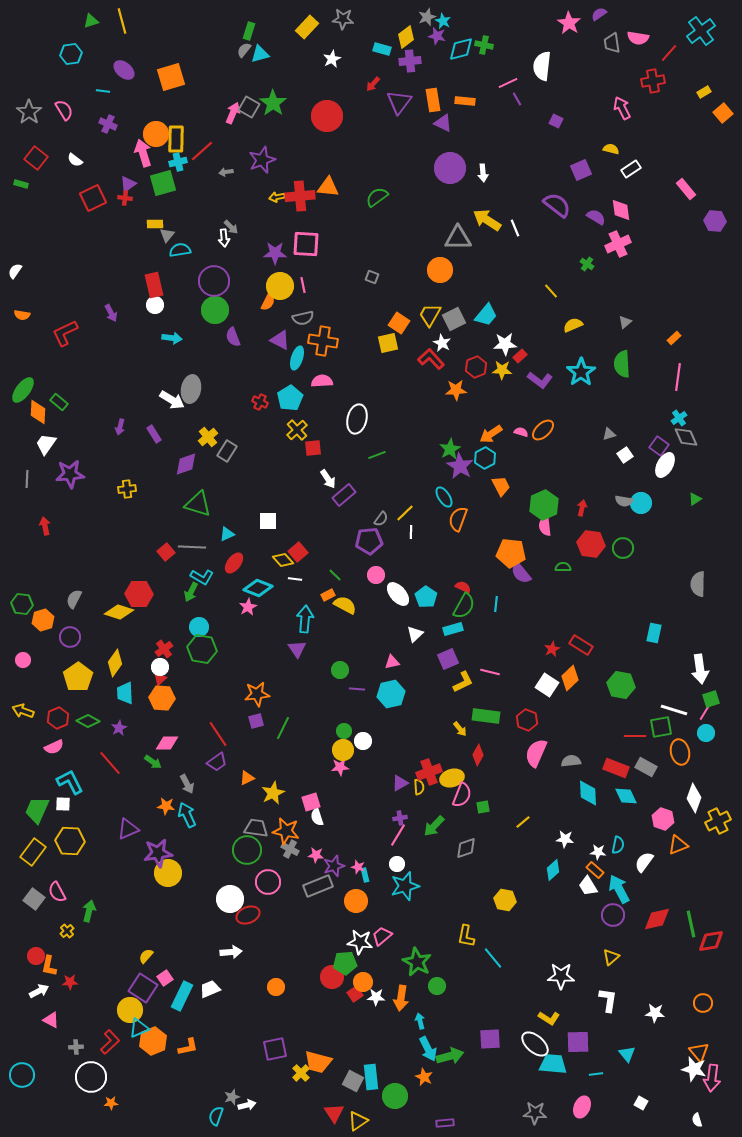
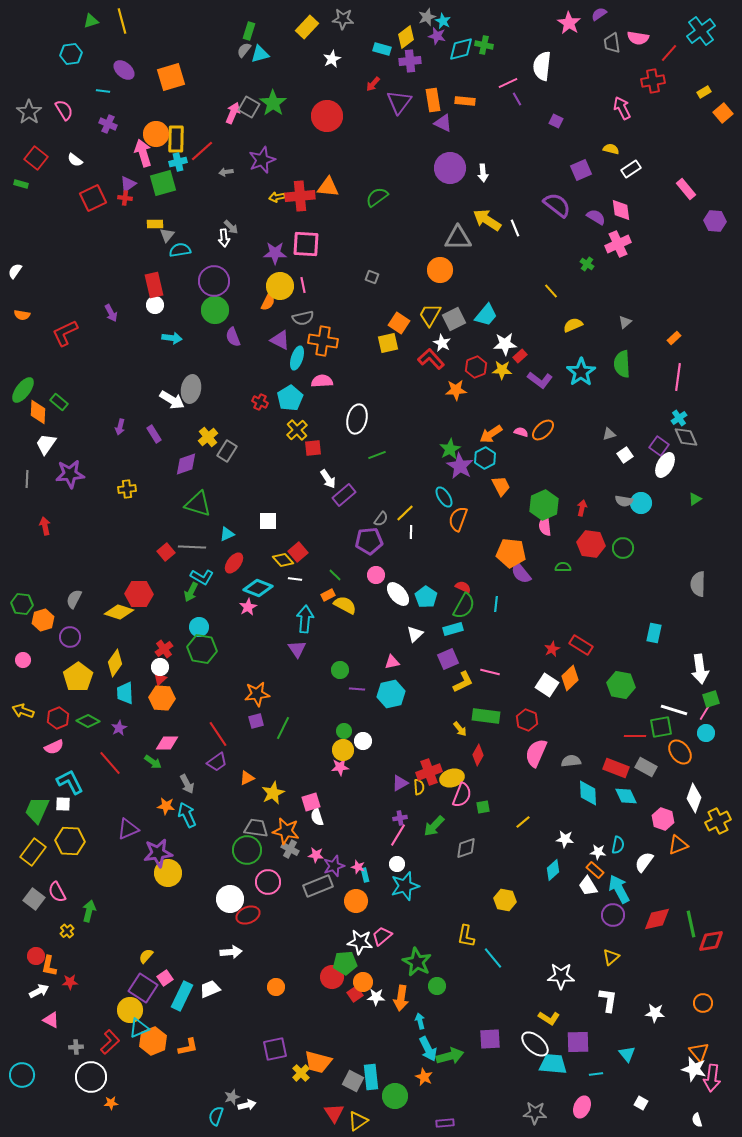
orange ellipse at (680, 752): rotated 25 degrees counterclockwise
